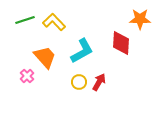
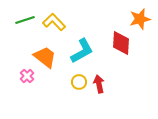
orange star: rotated 15 degrees counterclockwise
orange trapezoid: rotated 10 degrees counterclockwise
red arrow: moved 2 px down; rotated 42 degrees counterclockwise
